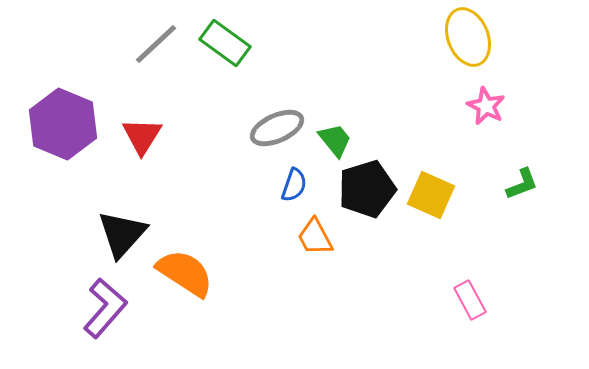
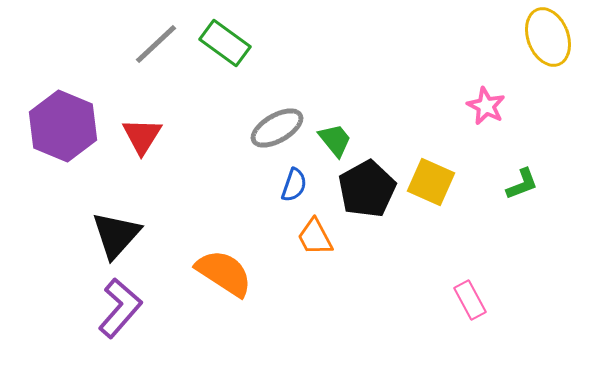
yellow ellipse: moved 80 px right
purple hexagon: moved 2 px down
gray ellipse: rotated 6 degrees counterclockwise
black pentagon: rotated 12 degrees counterclockwise
yellow square: moved 13 px up
black triangle: moved 6 px left, 1 px down
orange semicircle: moved 39 px right
purple L-shape: moved 15 px right
